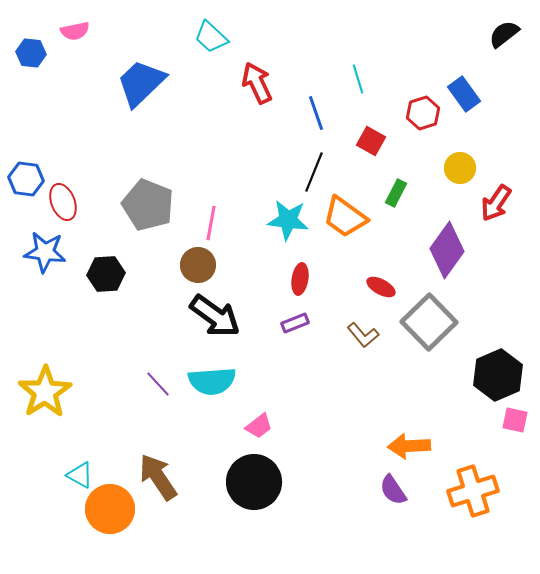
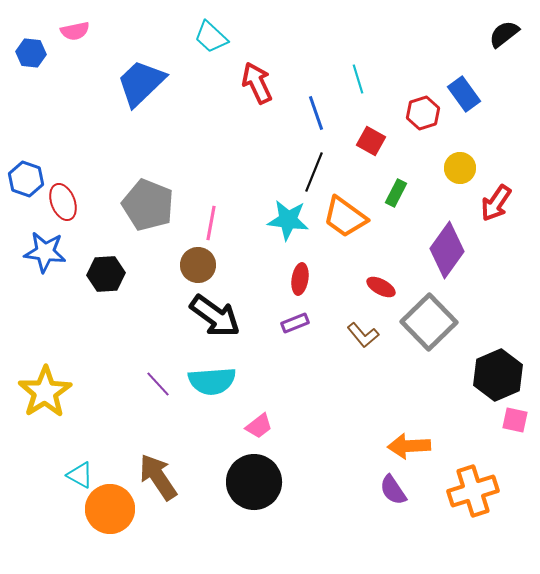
blue hexagon at (26, 179): rotated 12 degrees clockwise
